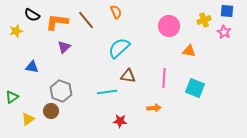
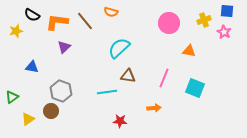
orange semicircle: moved 5 px left; rotated 128 degrees clockwise
brown line: moved 1 px left, 1 px down
pink circle: moved 3 px up
pink line: rotated 18 degrees clockwise
